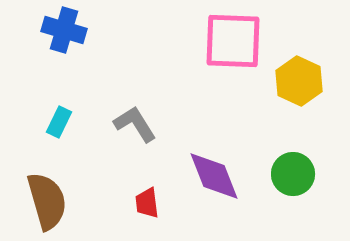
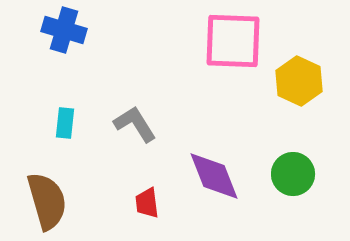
cyan rectangle: moved 6 px right, 1 px down; rotated 20 degrees counterclockwise
